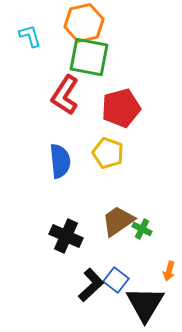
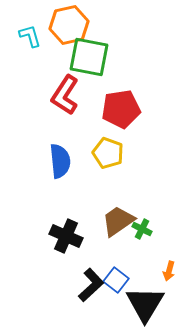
orange hexagon: moved 15 px left, 2 px down
red pentagon: moved 1 px down; rotated 6 degrees clockwise
